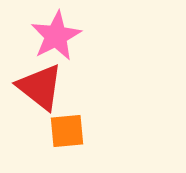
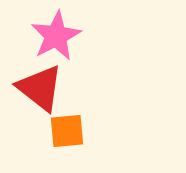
red triangle: moved 1 px down
